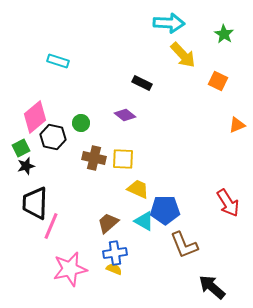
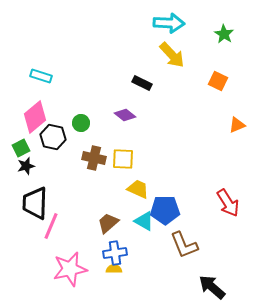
yellow arrow: moved 11 px left
cyan rectangle: moved 17 px left, 15 px down
yellow semicircle: rotated 21 degrees counterclockwise
